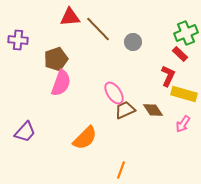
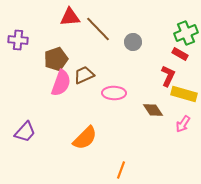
red rectangle: rotated 14 degrees counterclockwise
pink ellipse: rotated 55 degrees counterclockwise
brown trapezoid: moved 41 px left, 35 px up
